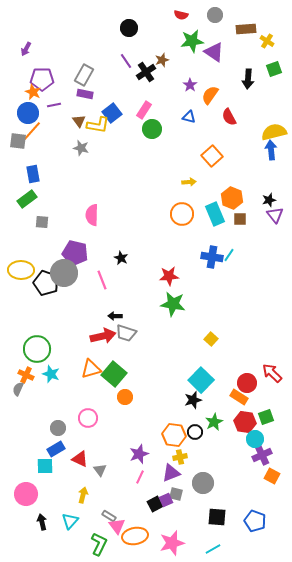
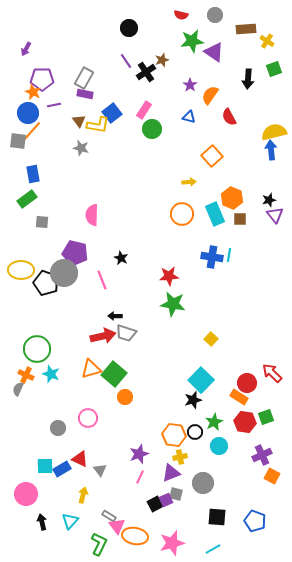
gray rectangle at (84, 75): moved 3 px down
cyan line at (229, 255): rotated 24 degrees counterclockwise
cyan circle at (255, 439): moved 36 px left, 7 px down
blue rectangle at (56, 449): moved 6 px right, 20 px down
orange ellipse at (135, 536): rotated 20 degrees clockwise
